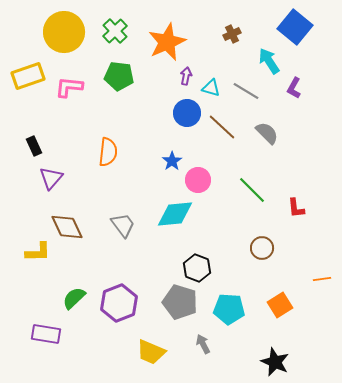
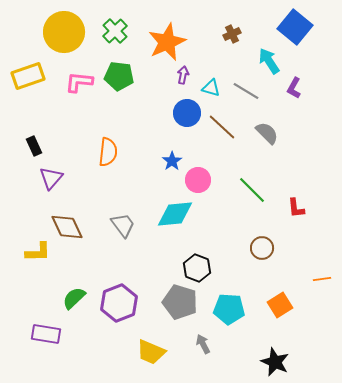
purple arrow: moved 3 px left, 1 px up
pink L-shape: moved 10 px right, 5 px up
